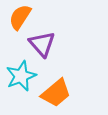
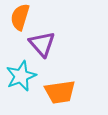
orange semicircle: rotated 16 degrees counterclockwise
orange trapezoid: moved 4 px right, 1 px up; rotated 32 degrees clockwise
